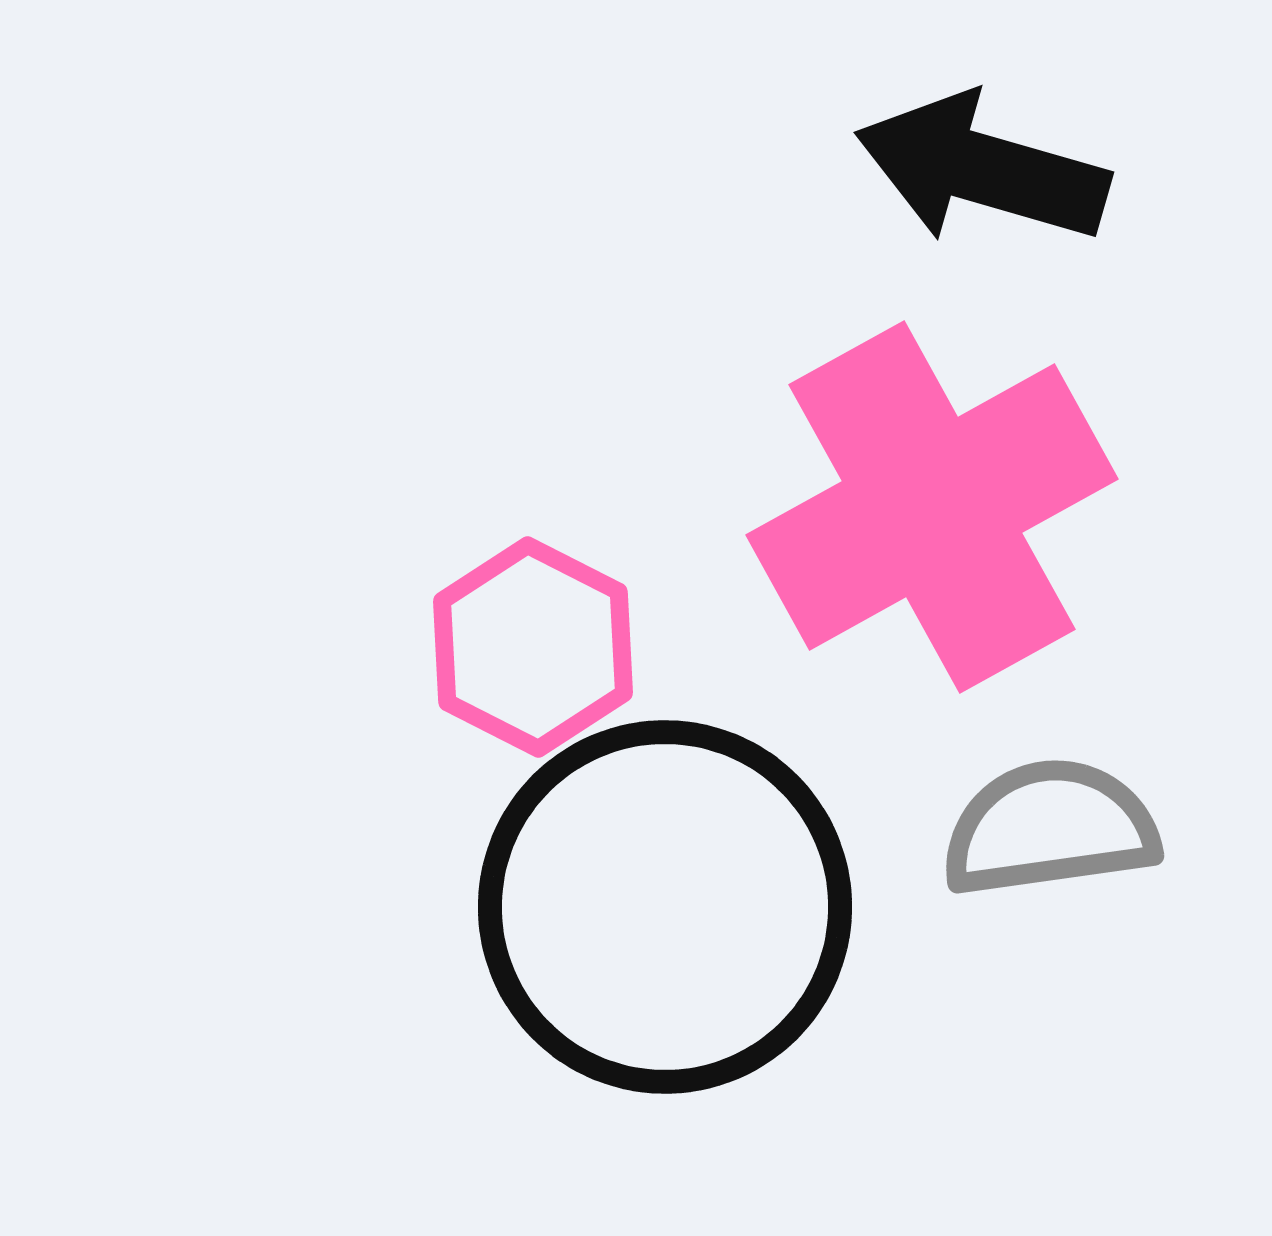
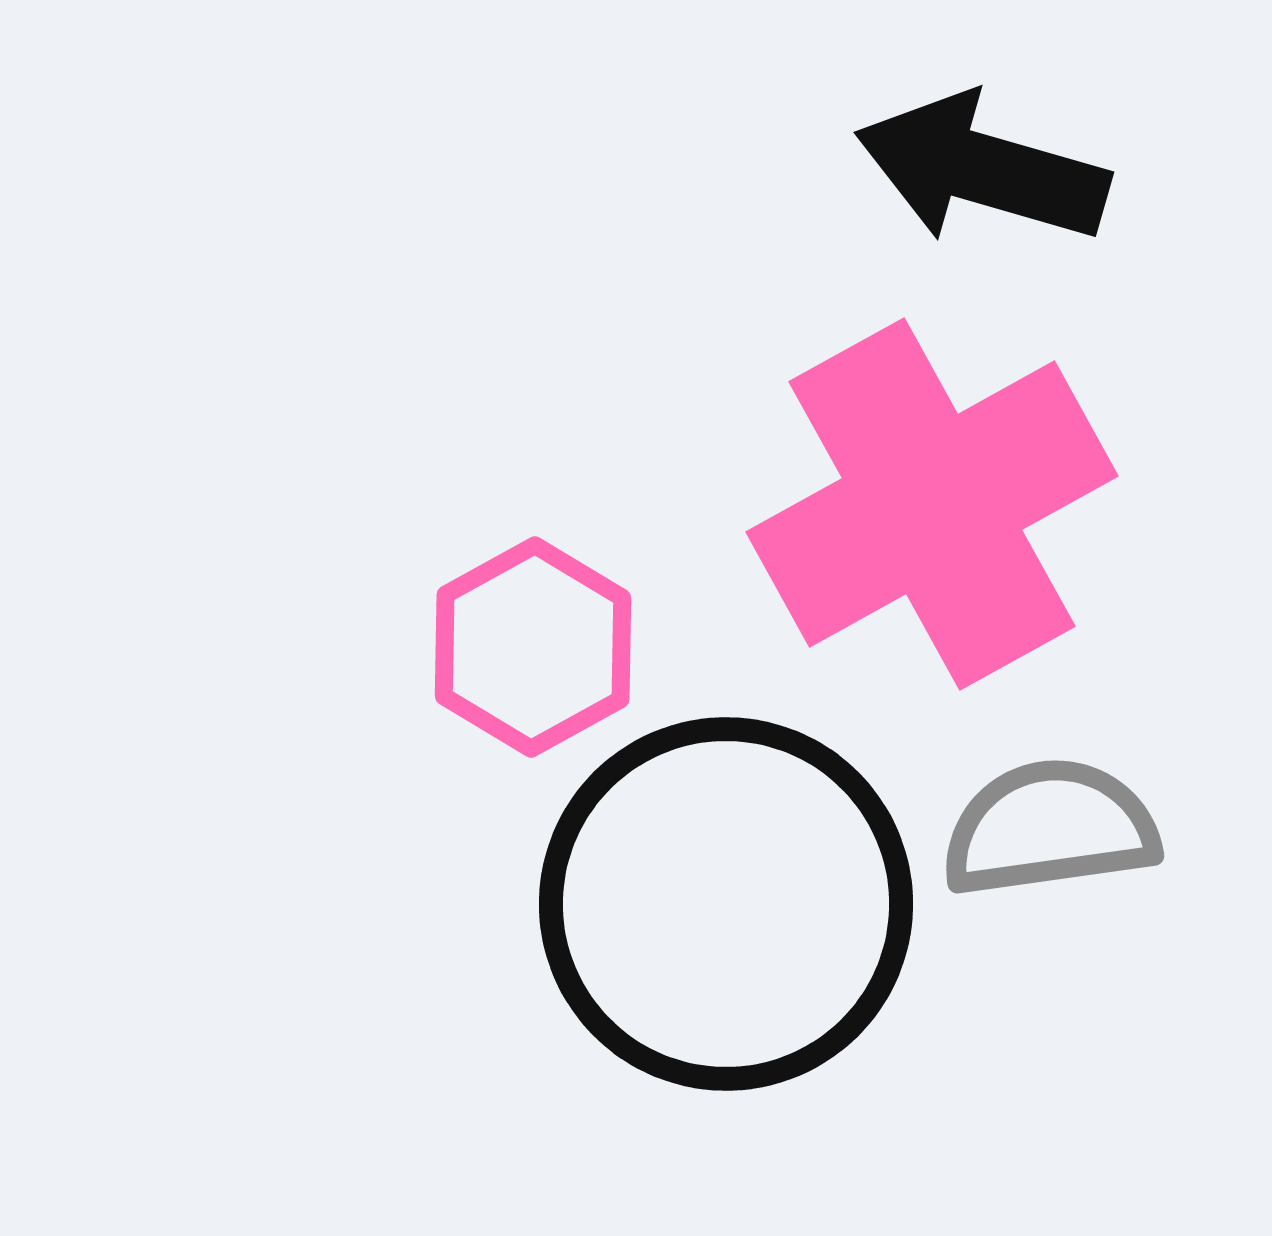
pink cross: moved 3 px up
pink hexagon: rotated 4 degrees clockwise
black circle: moved 61 px right, 3 px up
